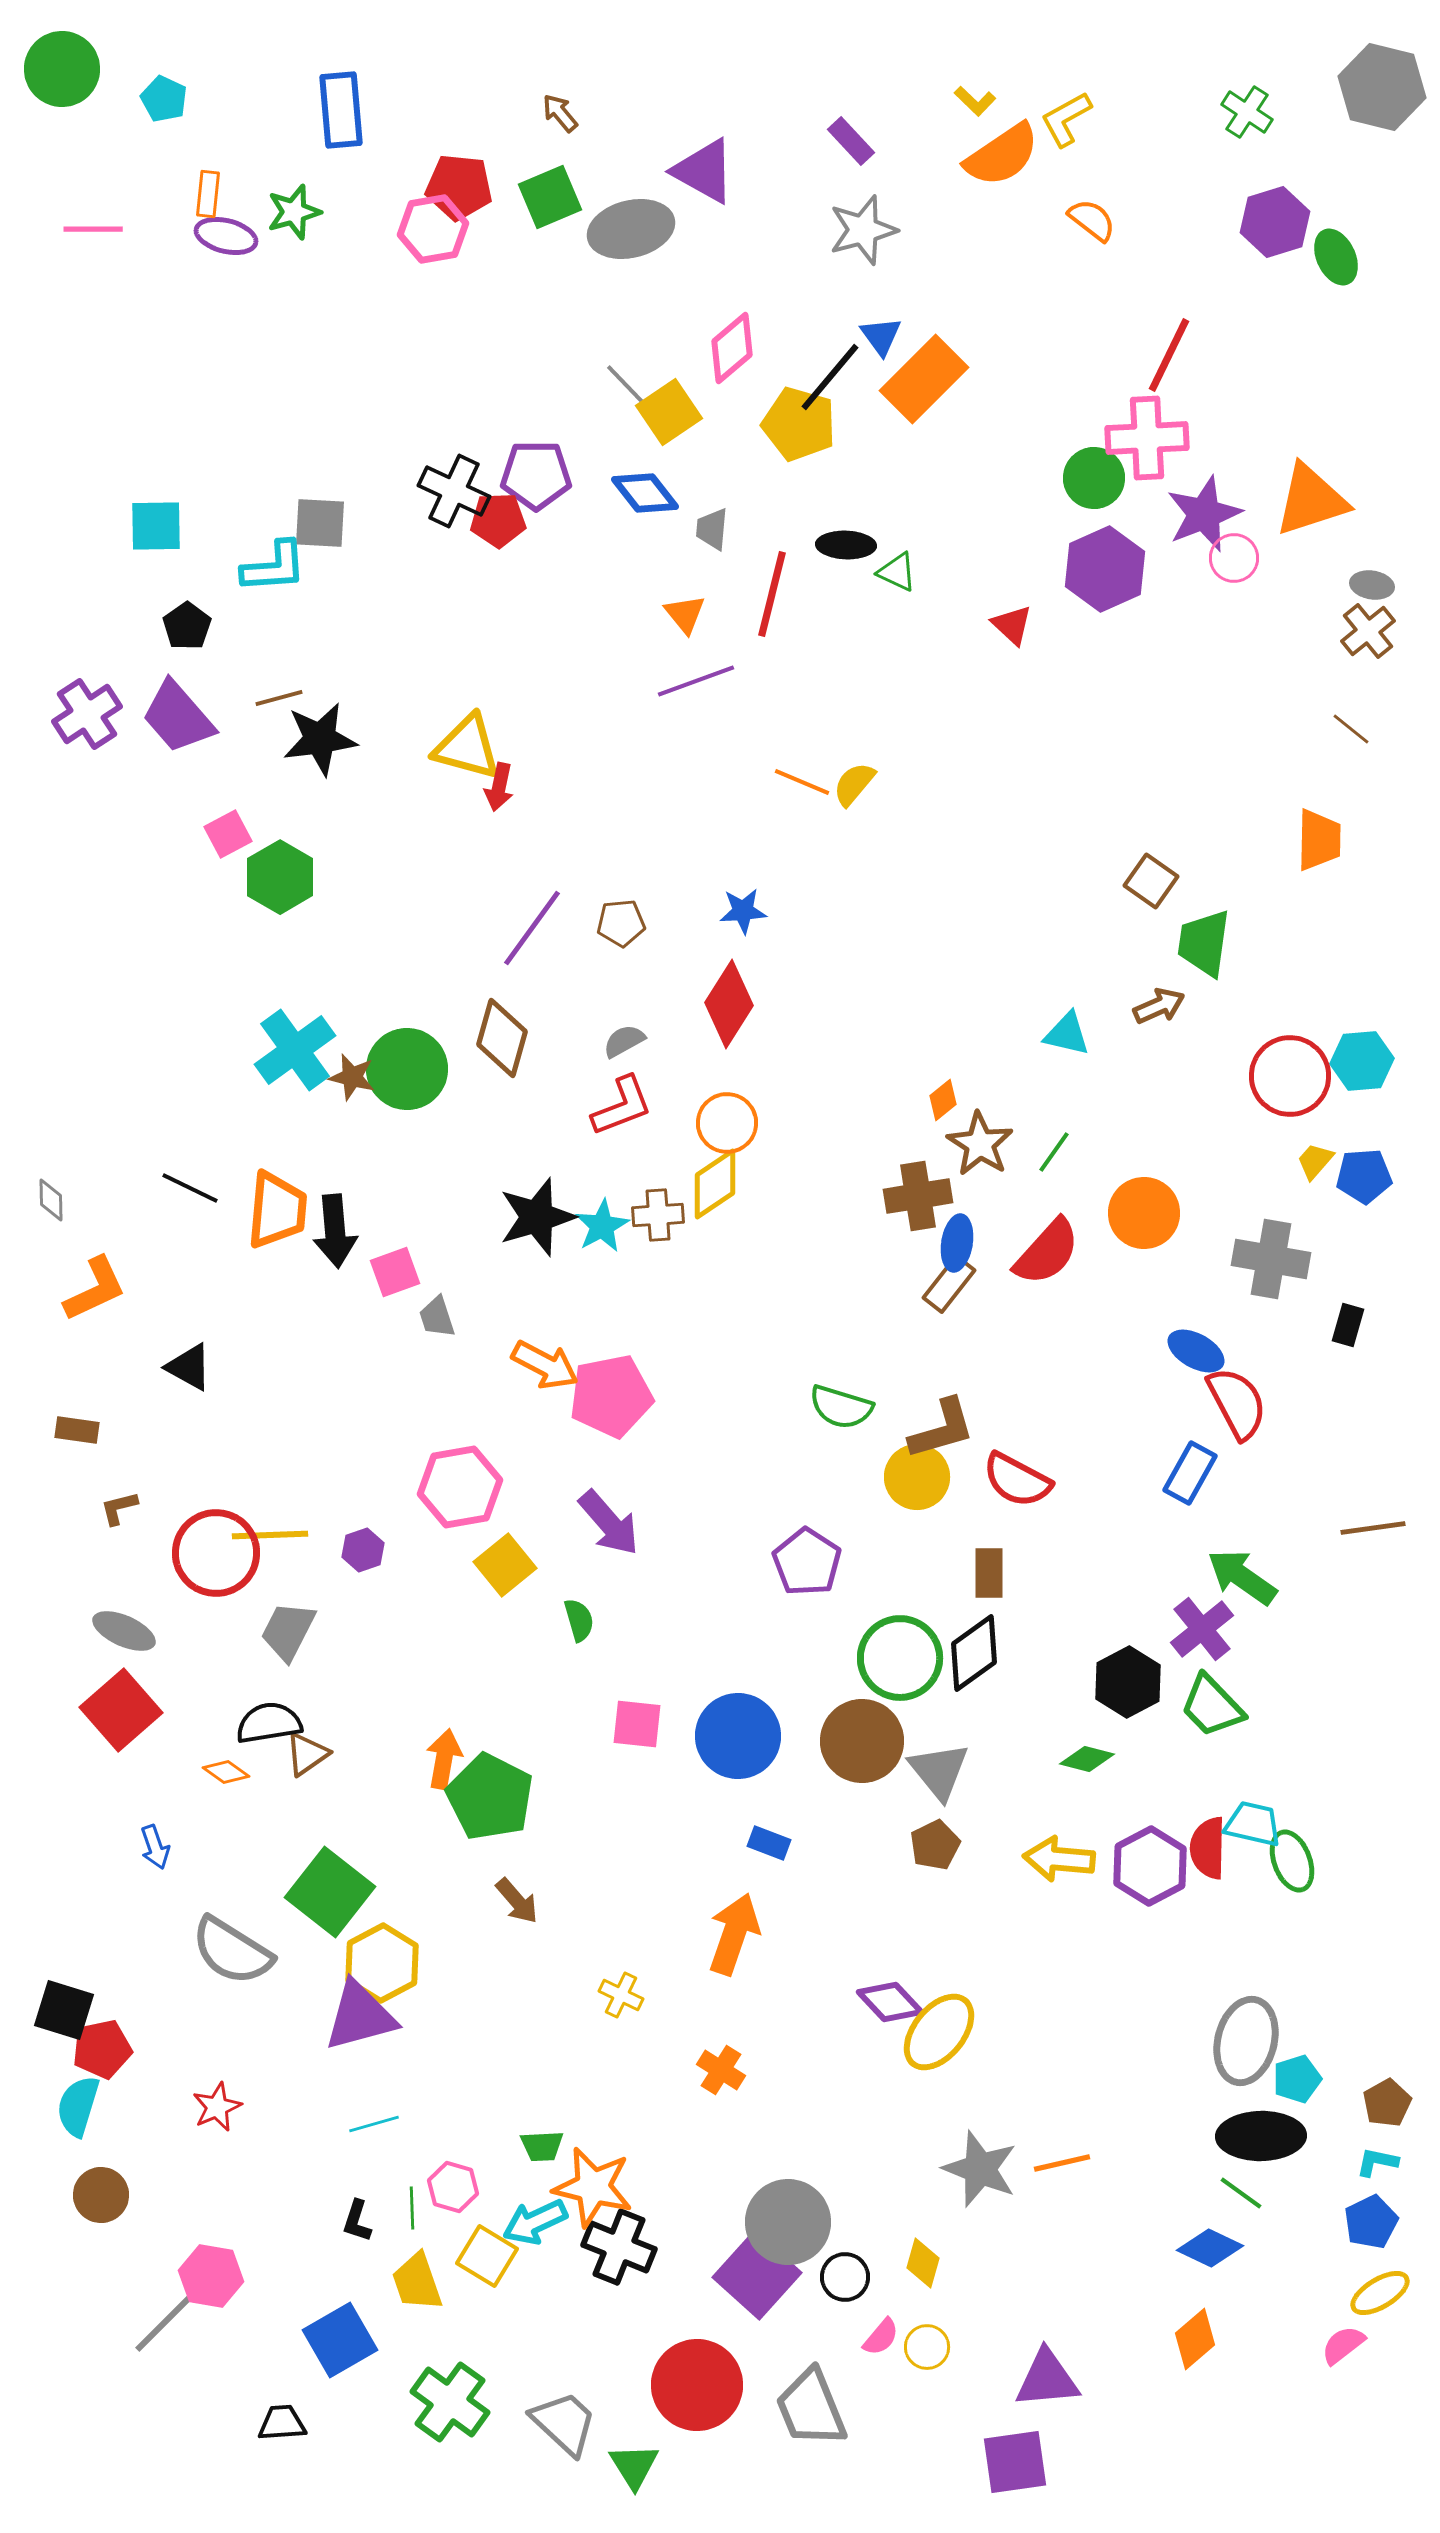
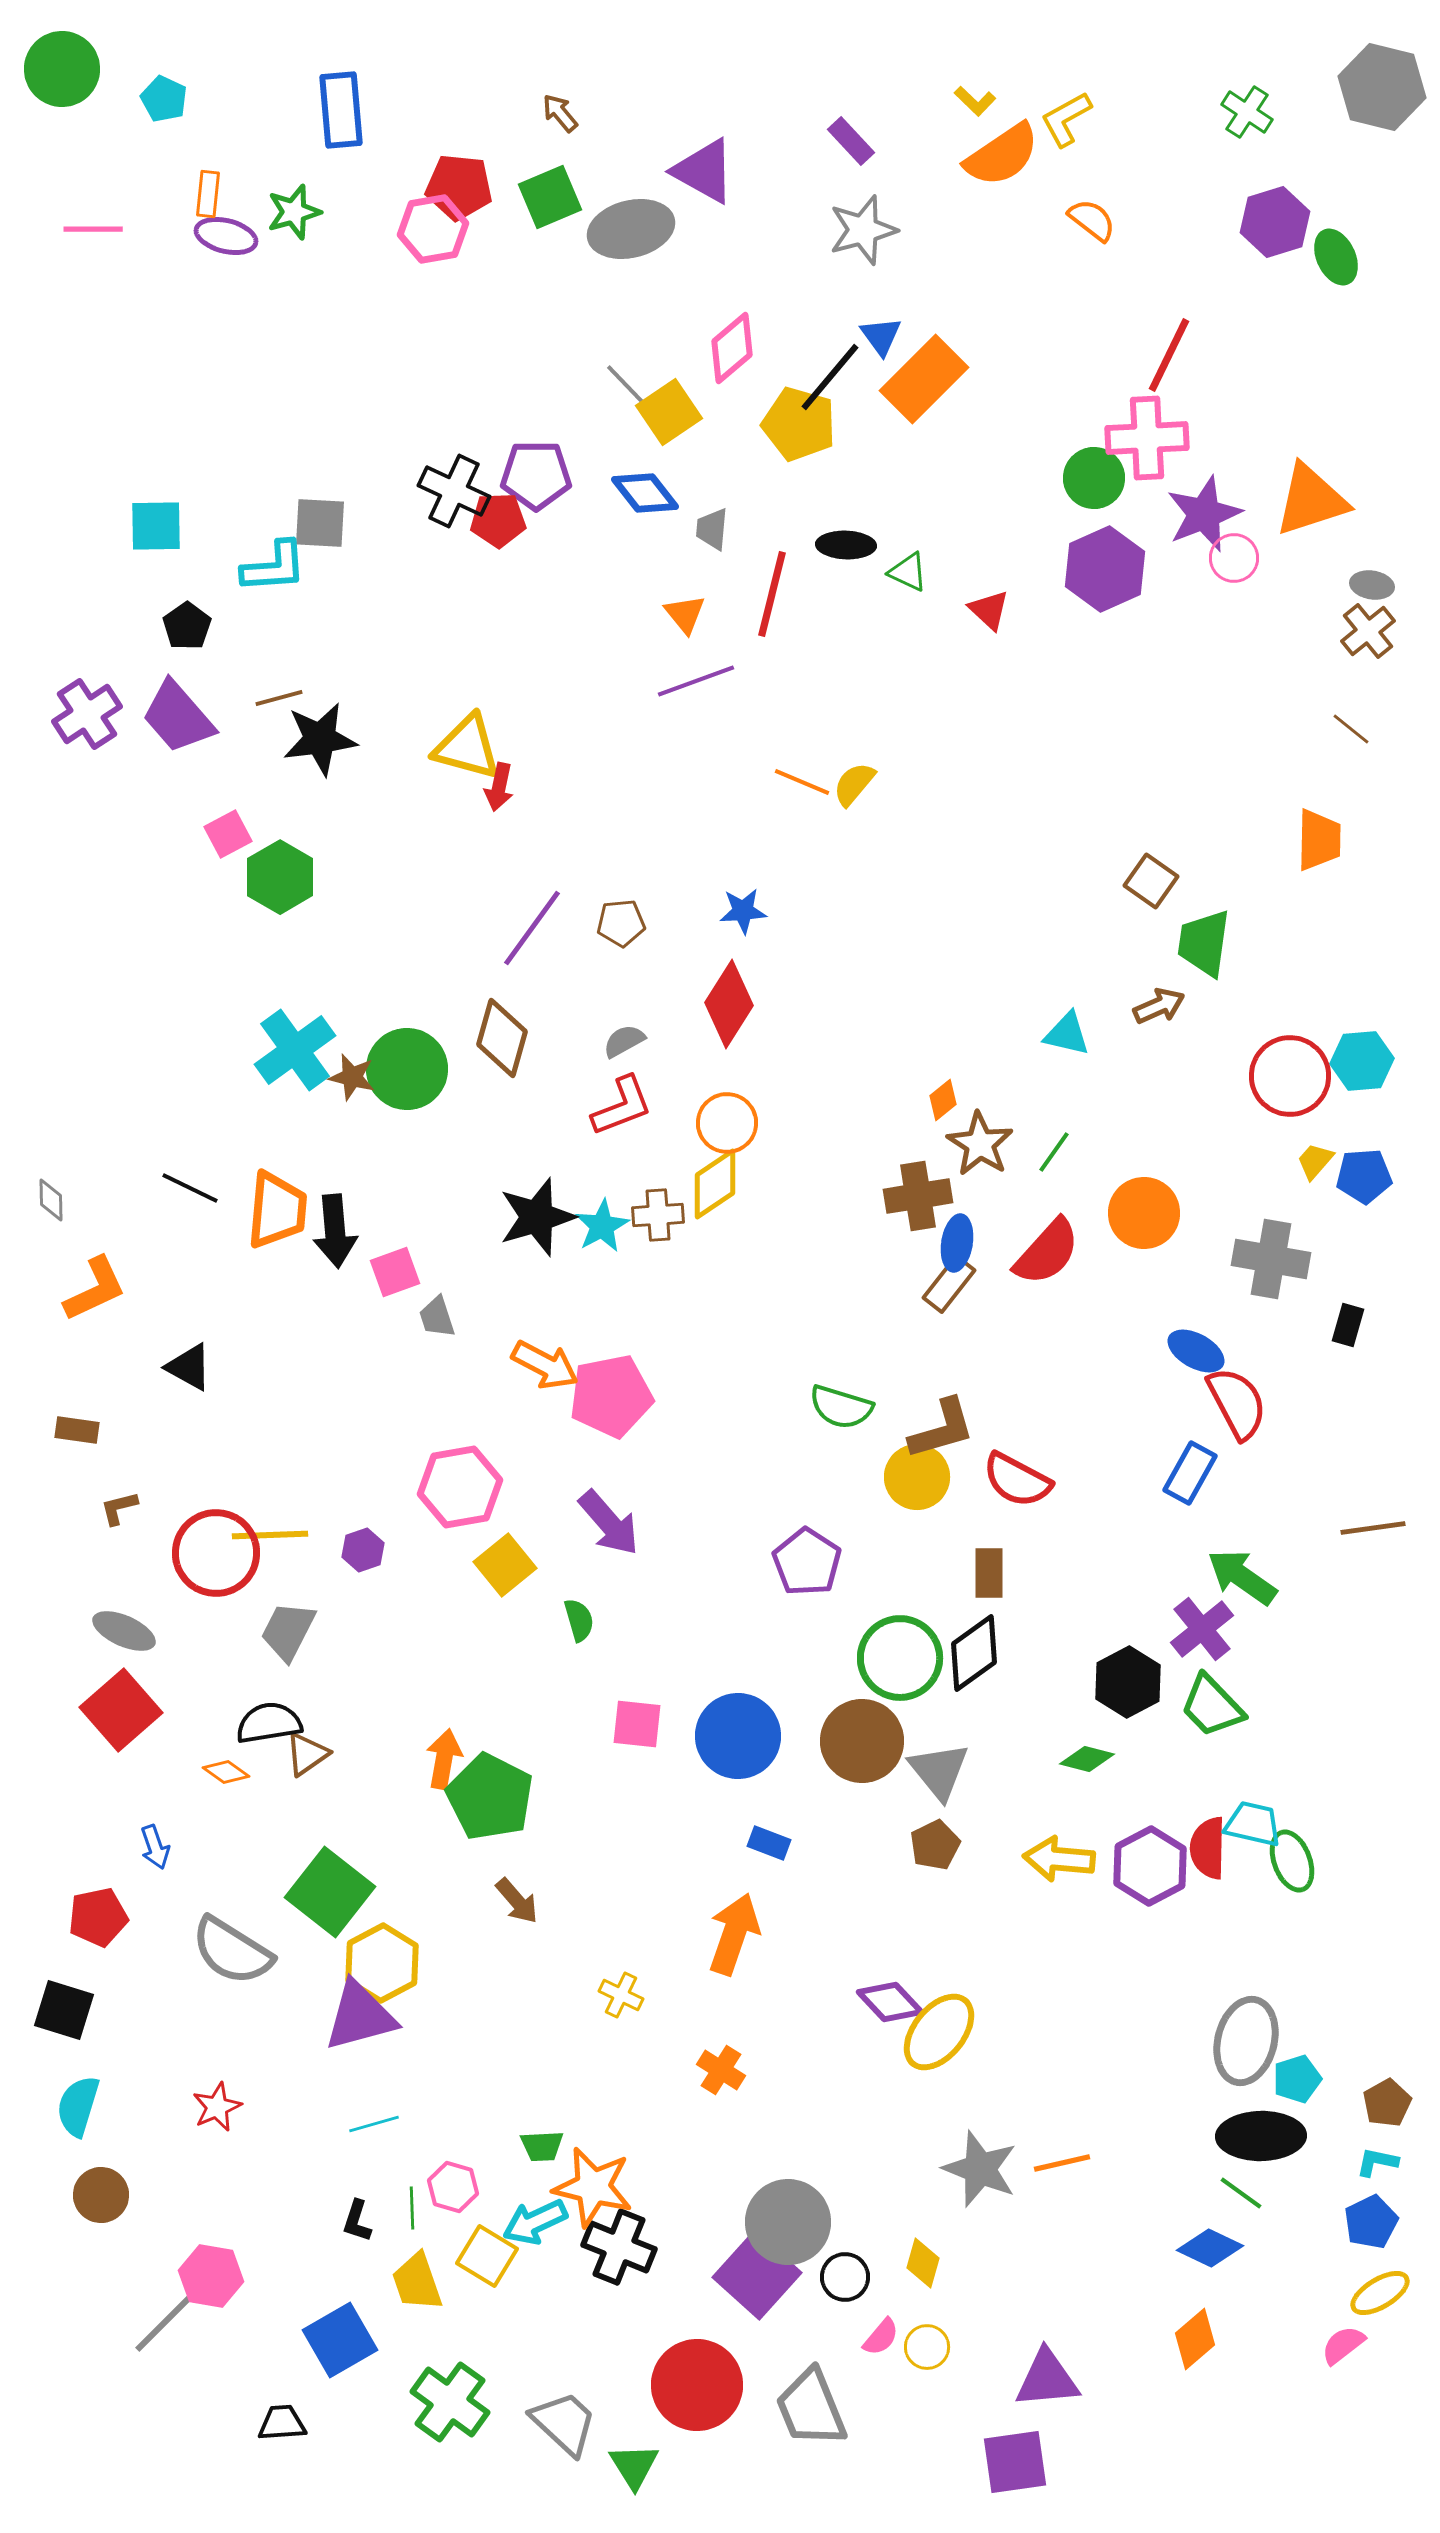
green triangle at (897, 572): moved 11 px right
red triangle at (1012, 625): moved 23 px left, 15 px up
red pentagon at (102, 2049): moved 4 px left, 132 px up
